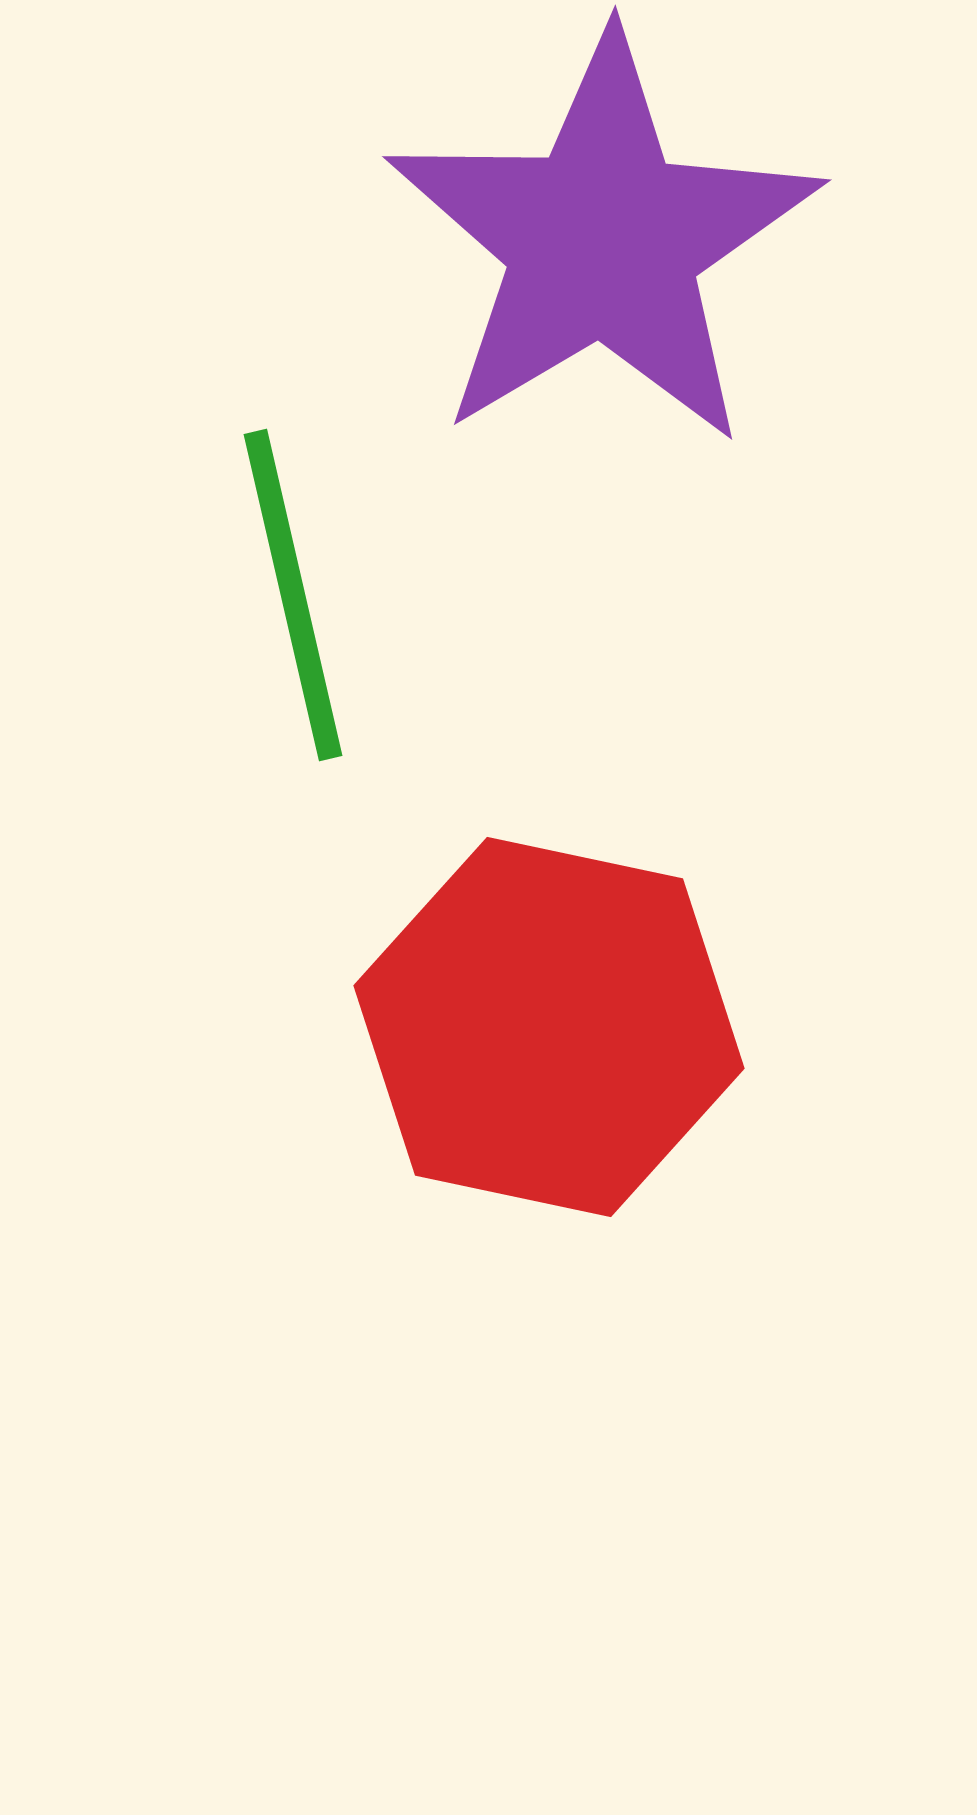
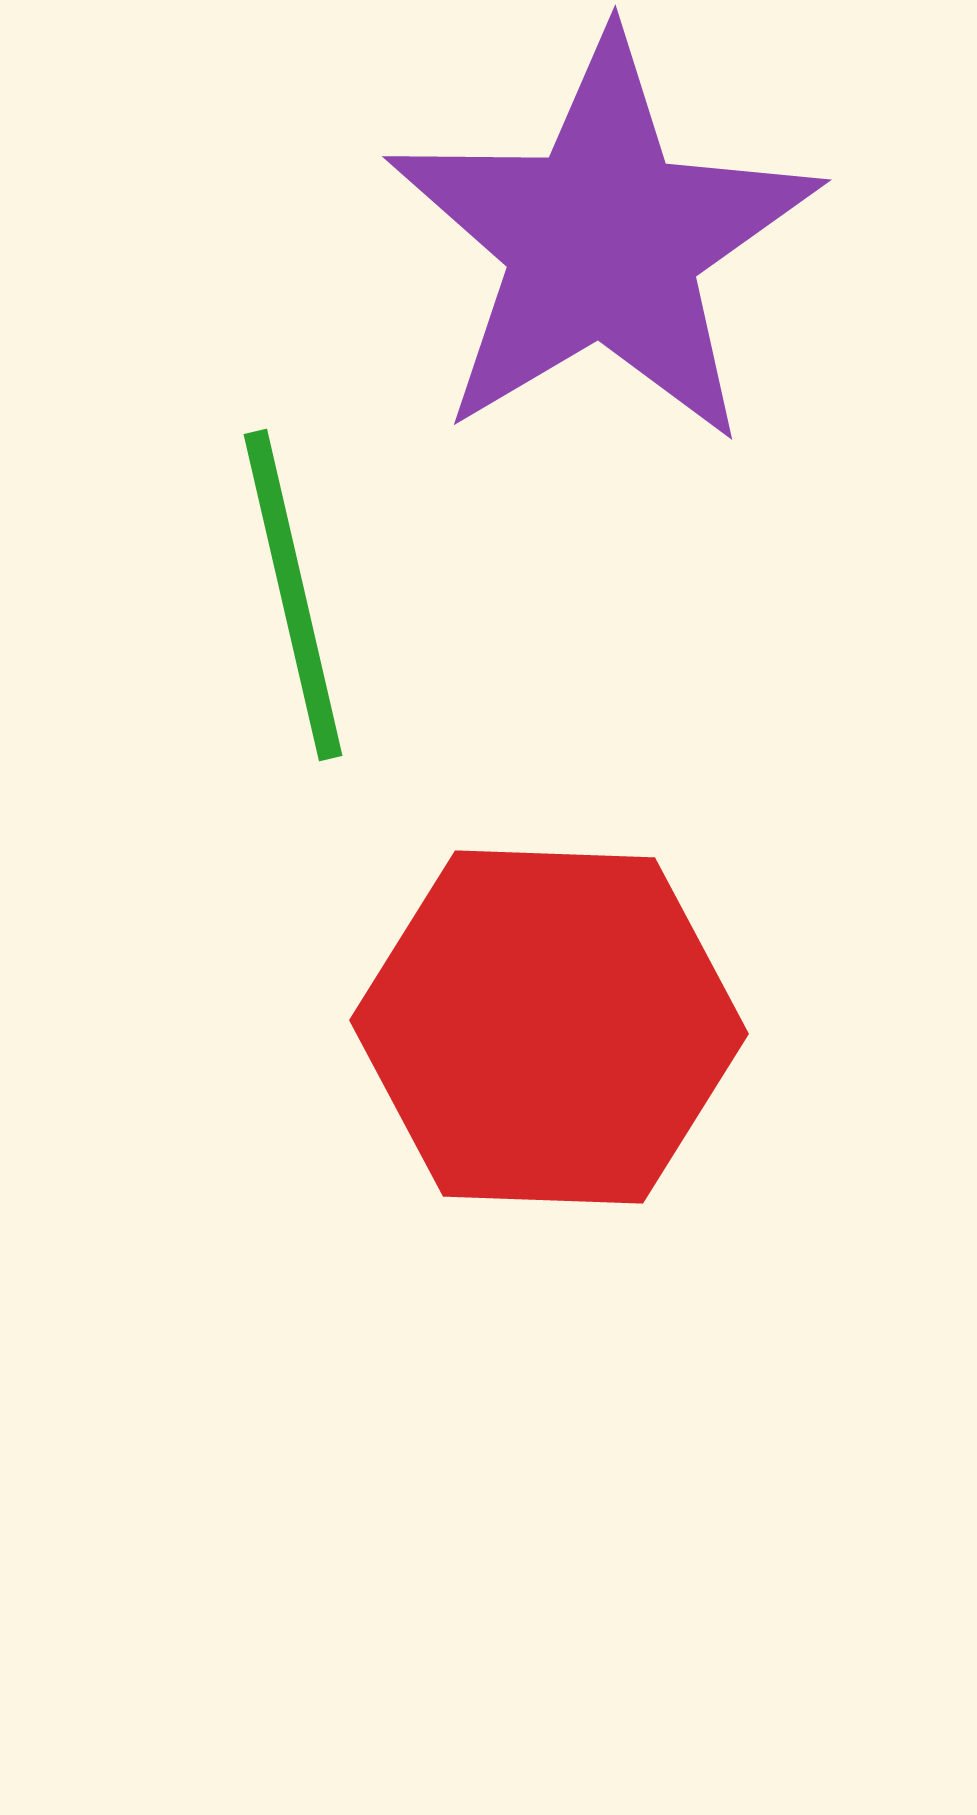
red hexagon: rotated 10 degrees counterclockwise
